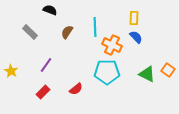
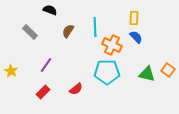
brown semicircle: moved 1 px right, 1 px up
green triangle: rotated 12 degrees counterclockwise
